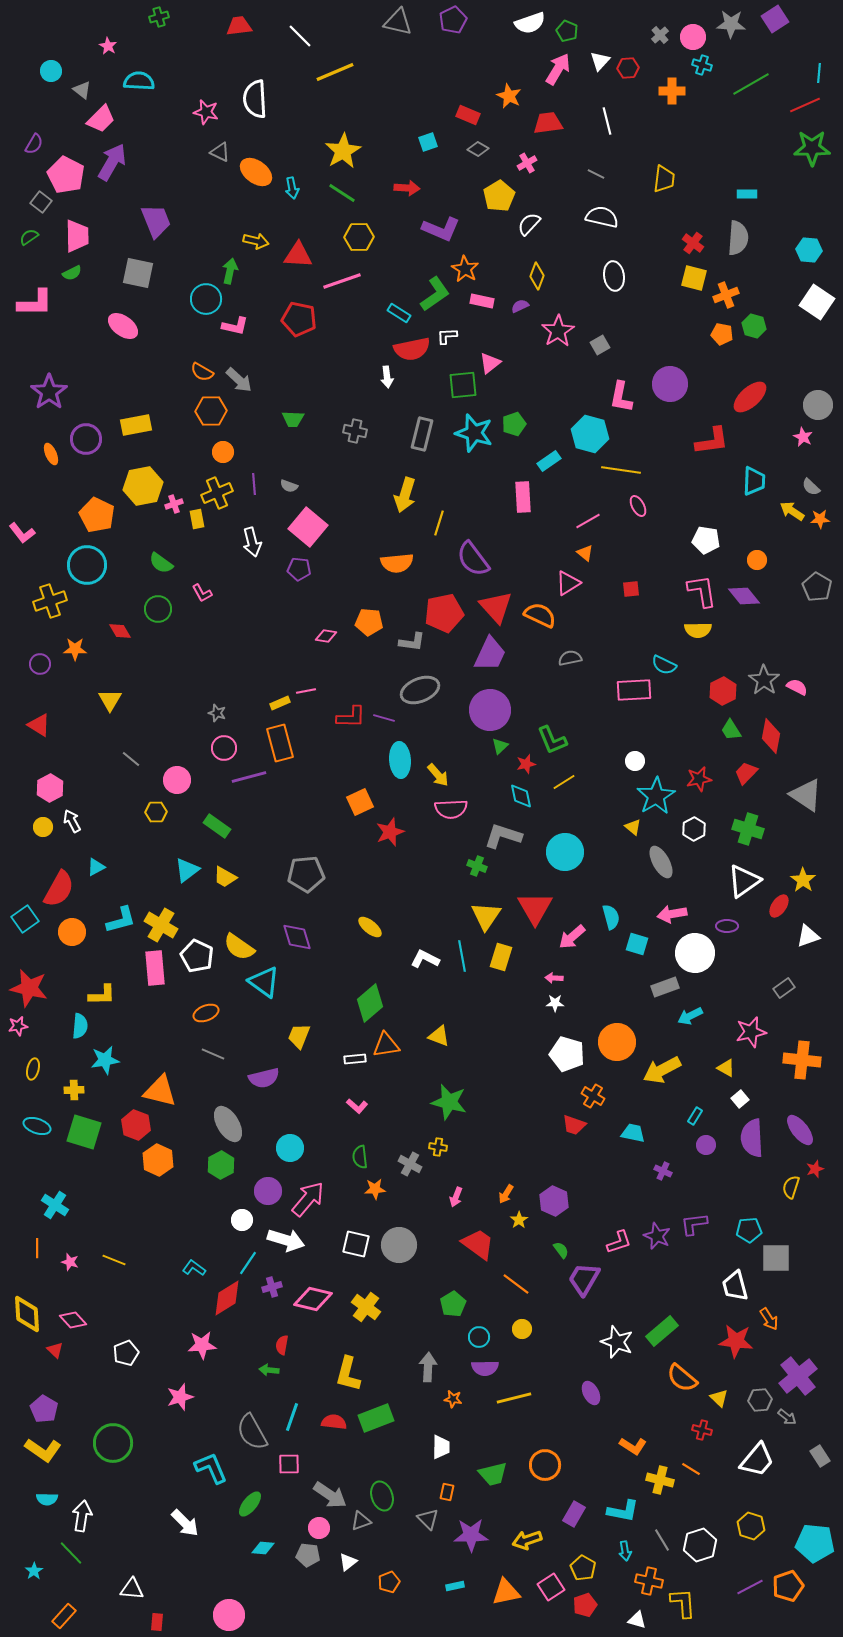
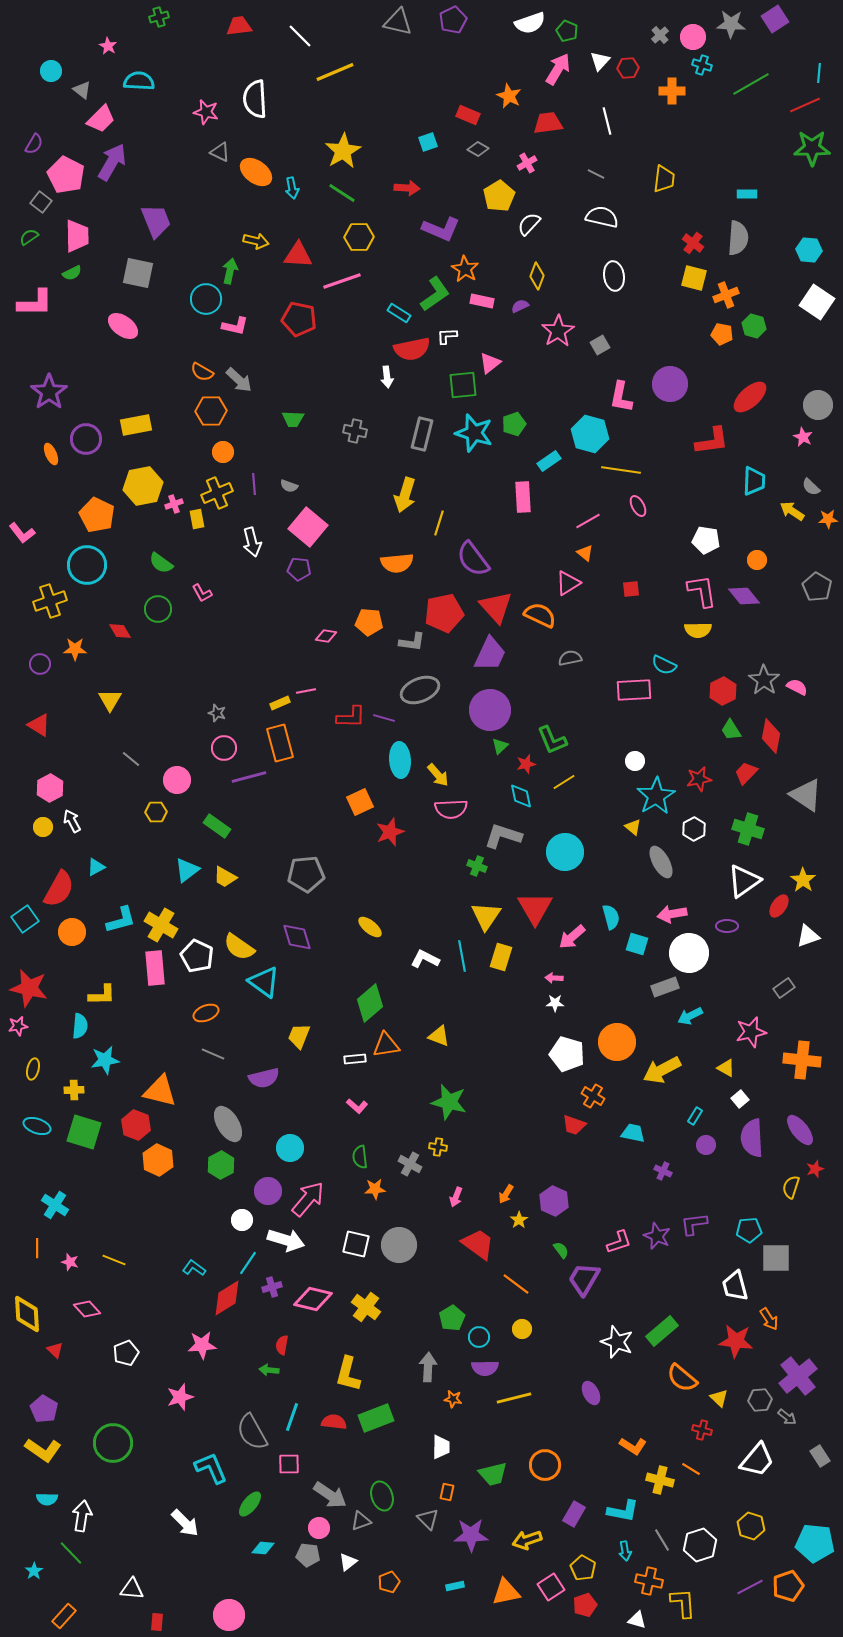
orange star at (820, 519): moved 8 px right
white circle at (695, 953): moved 6 px left
green pentagon at (453, 1304): moved 1 px left, 14 px down
pink diamond at (73, 1320): moved 14 px right, 11 px up
